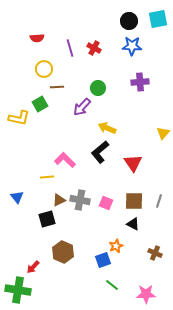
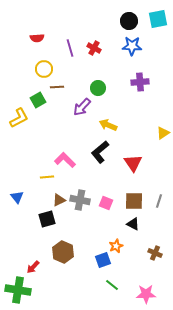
green square: moved 2 px left, 4 px up
yellow L-shape: rotated 40 degrees counterclockwise
yellow arrow: moved 1 px right, 3 px up
yellow triangle: rotated 16 degrees clockwise
